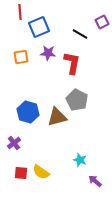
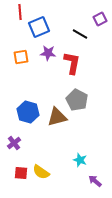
purple square: moved 2 px left, 3 px up
